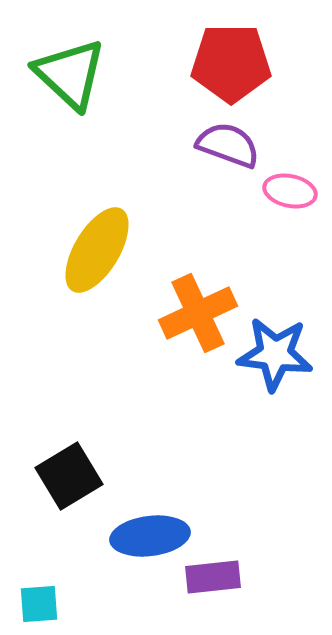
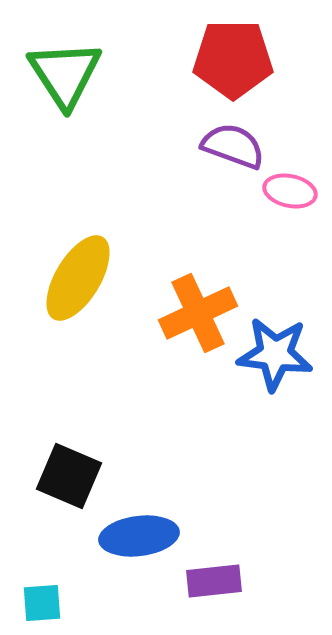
red pentagon: moved 2 px right, 4 px up
green triangle: moved 5 px left; rotated 14 degrees clockwise
purple semicircle: moved 5 px right, 1 px down
yellow ellipse: moved 19 px left, 28 px down
black square: rotated 36 degrees counterclockwise
blue ellipse: moved 11 px left
purple rectangle: moved 1 px right, 4 px down
cyan square: moved 3 px right, 1 px up
